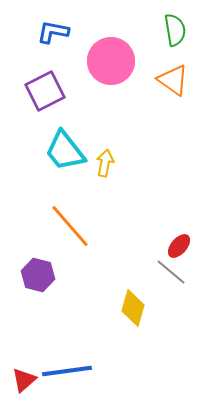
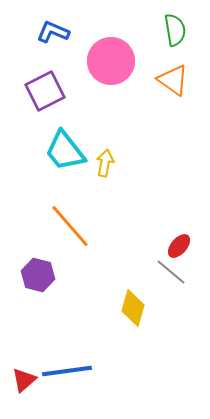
blue L-shape: rotated 12 degrees clockwise
